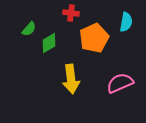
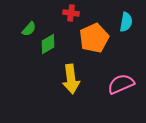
green diamond: moved 1 px left, 1 px down
pink semicircle: moved 1 px right, 1 px down
